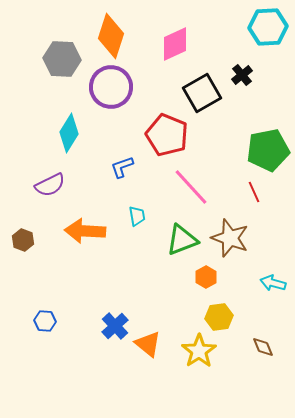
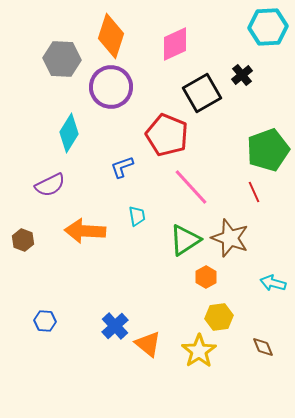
green pentagon: rotated 9 degrees counterclockwise
green triangle: moved 3 px right; rotated 12 degrees counterclockwise
